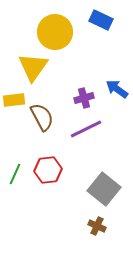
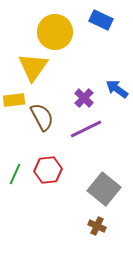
purple cross: rotated 30 degrees counterclockwise
